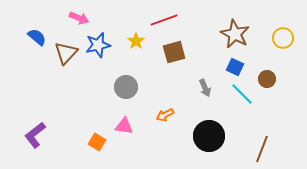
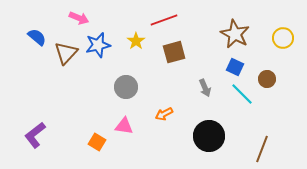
orange arrow: moved 1 px left, 1 px up
